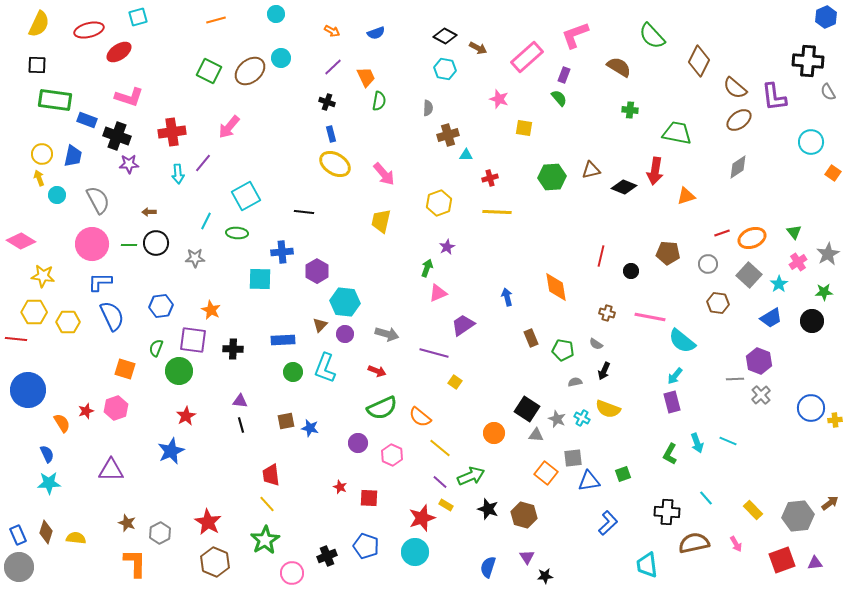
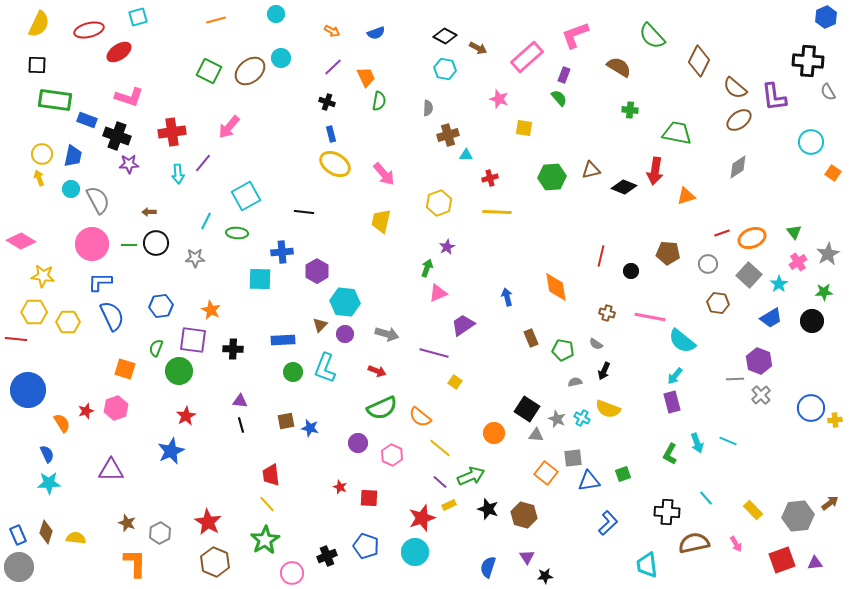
cyan circle at (57, 195): moved 14 px right, 6 px up
yellow rectangle at (446, 505): moved 3 px right; rotated 56 degrees counterclockwise
